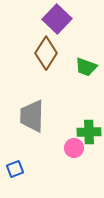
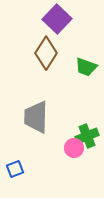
gray trapezoid: moved 4 px right, 1 px down
green cross: moved 2 px left, 4 px down; rotated 20 degrees counterclockwise
